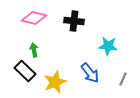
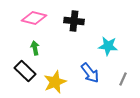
green arrow: moved 1 px right, 2 px up
